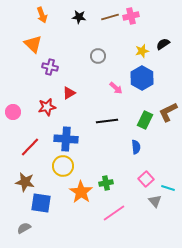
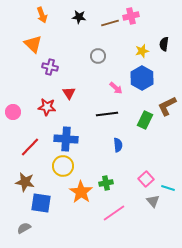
brown line: moved 6 px down
black semicircle: moved 1 px right; rotated 48 degrees counterclockwise
red triangle: rotated 32 degrees counterclockwise
red star: rotated 18 degrees clockwise
brown L-shape: moved 1 px left, 6 px up
black line: moved 7 px up
blue semicircle: moved 18 px left, 2 px up
gray triangle: moved 2 px left
